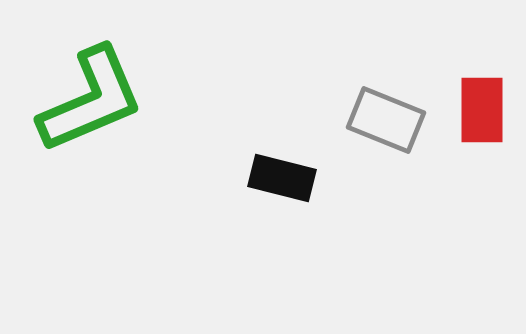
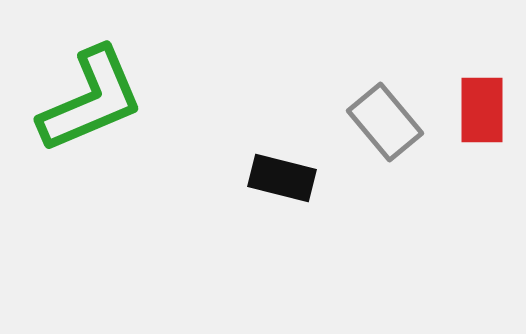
gray rectangle: moved 1 px left, 2 px down; rotated 28 degrees clockwise
